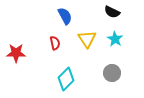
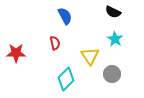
black semicircle: moved 1 px right
yellow triangle: moved 3 px right, 17 px down
gray circle: moved 1 px down
